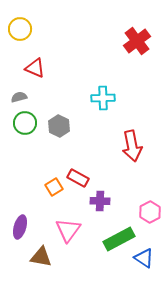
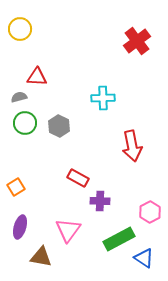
red triangle: moved 2 px right, 9 px down; rotated 20 degrees counterclockwise
orange square: moved 38 px left
